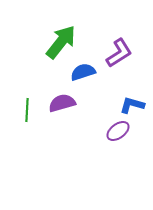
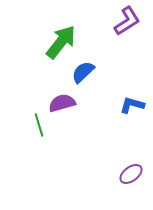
purple L-shape: moved 8 px right, 32 px up
blue semicircle: rotated 25 degrees counterclockwise
green line: moved 12 px right, 15 px down; rotated 20 degrees counterclockwise
purple ellipse: moved 13 px right, 43 px down
